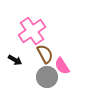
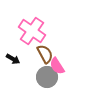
pink cross: rotated 20 degrees counterclockwise
black arrow: moved 2 px left, 1 px up
pink semicircle: moved 5 px left
